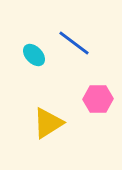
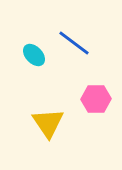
pink hexagon: moved 2 px left
yellow triangle: rotated 32 degrees counterclockwise
